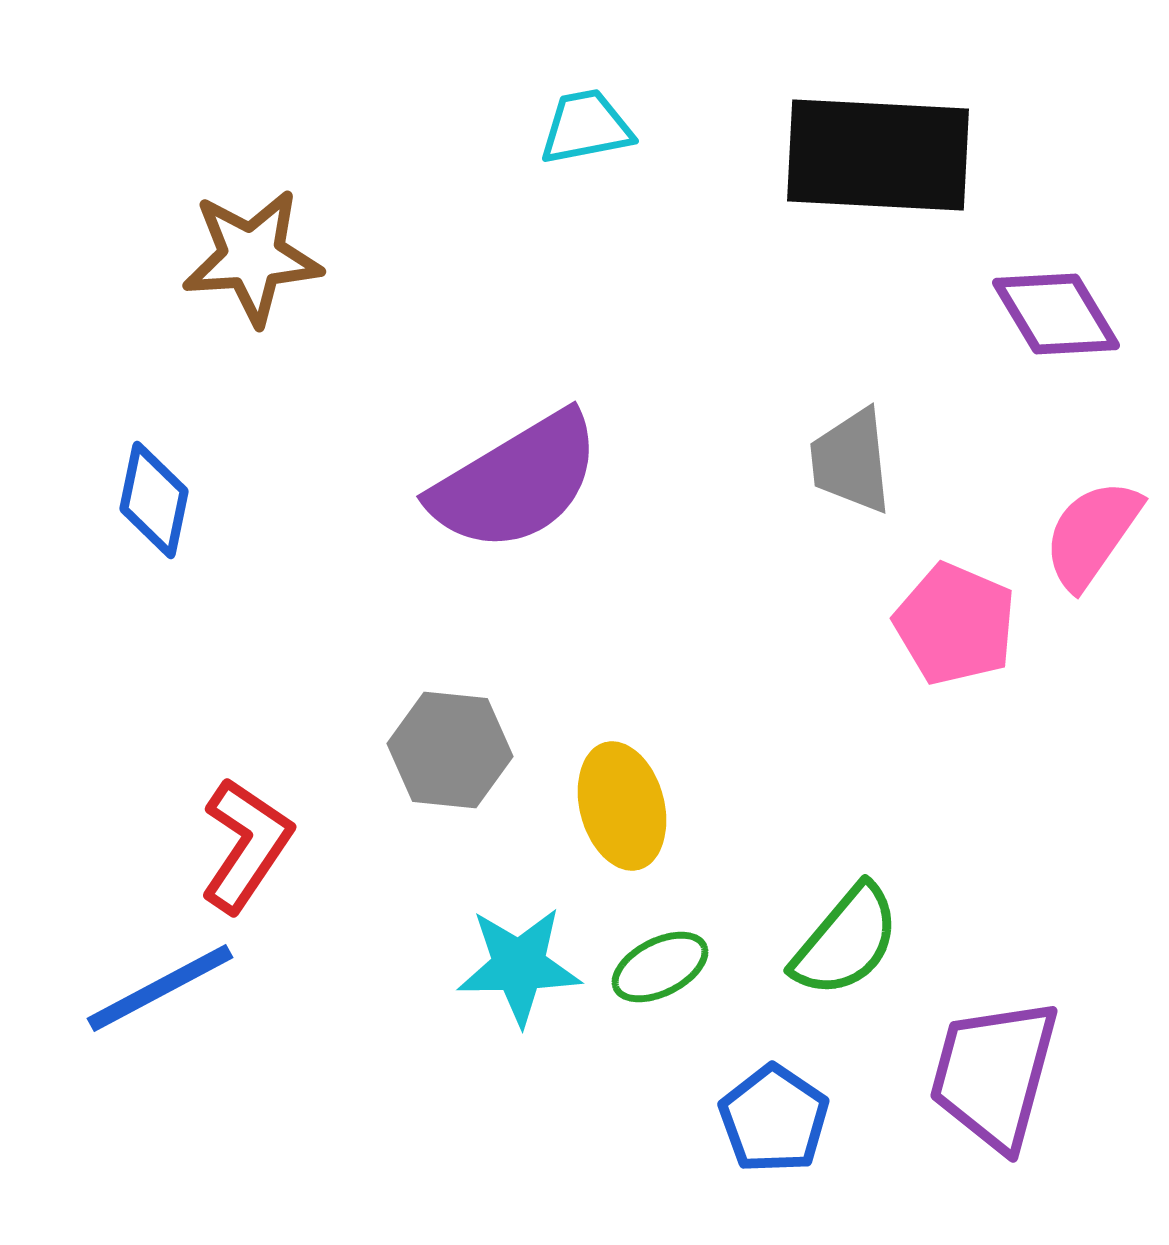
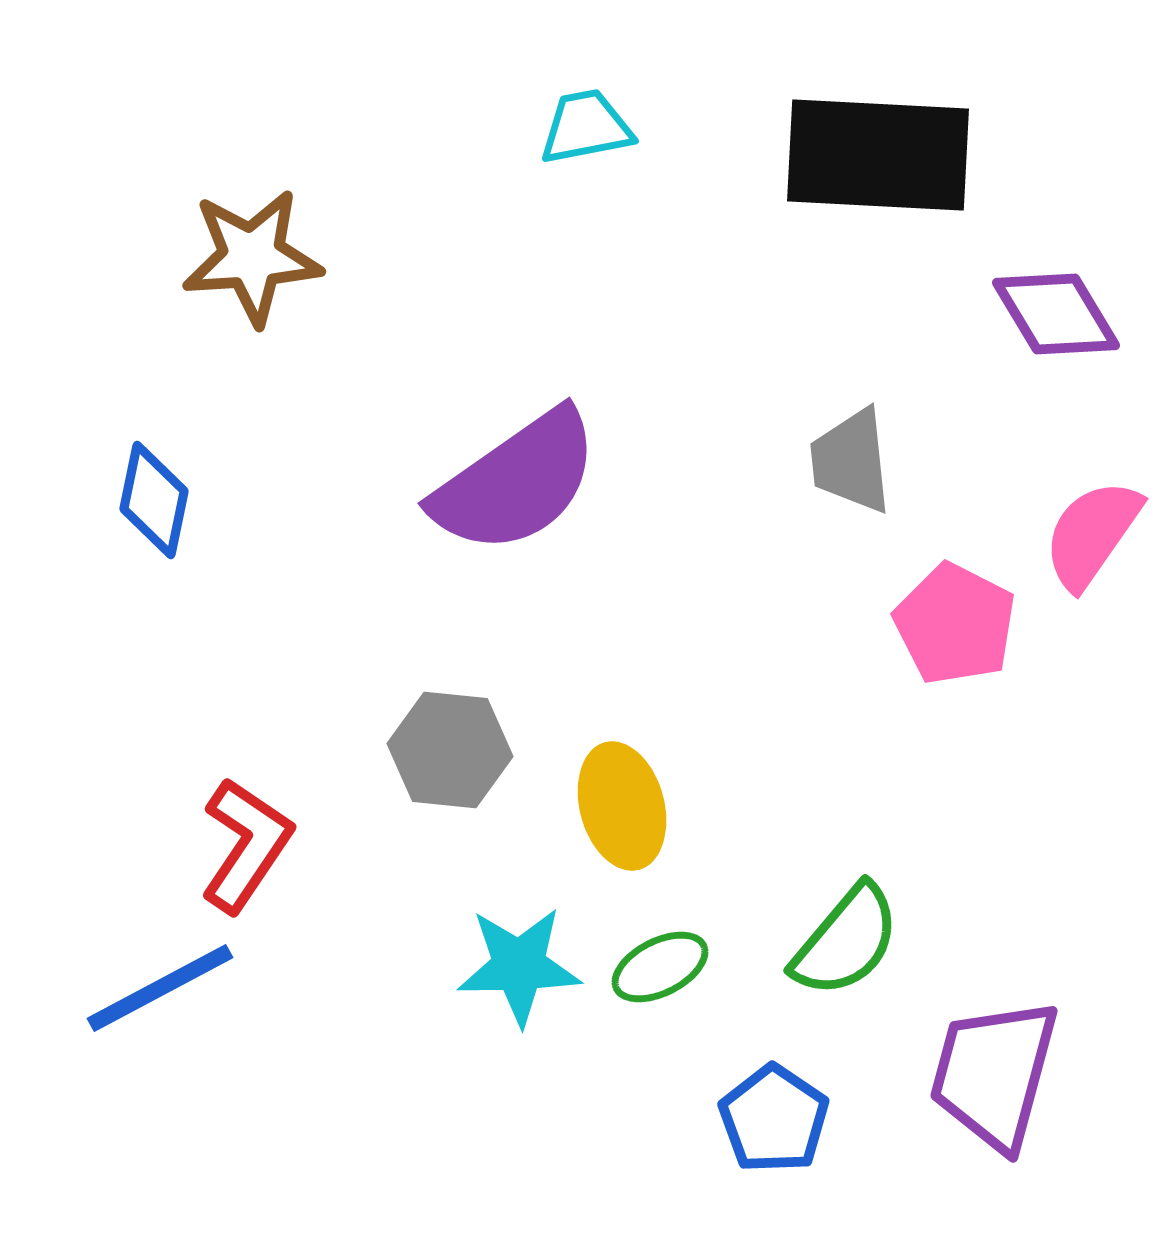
purple semicircle: rotated 4 degrees counterclockwise
pink pentagon: rotated 4 degrees clockwise
